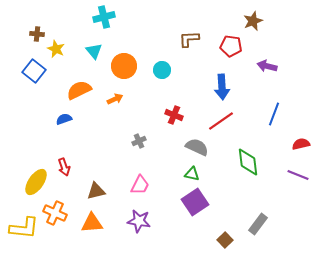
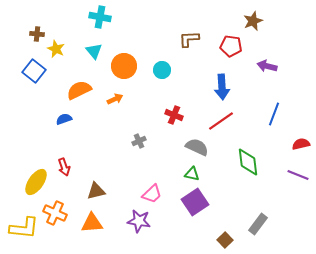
cyan cross: moved 4 px left; rotated 25 degrees clockwise
pink trapezoid: moved 12 px right, 9 px down; rotated 20 degrees clockwise
